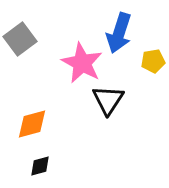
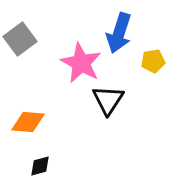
pink star: moved 1 px left
orange diamond: moved 4 px left, 2 px up; rotated 20 degrees clockwise
